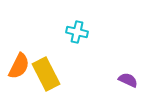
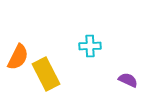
cyan cross: moved 13 px right, 14 px down; rotated 15 degrees counterclockwise
orange semicircle: moved 1 px left, 9 px up
